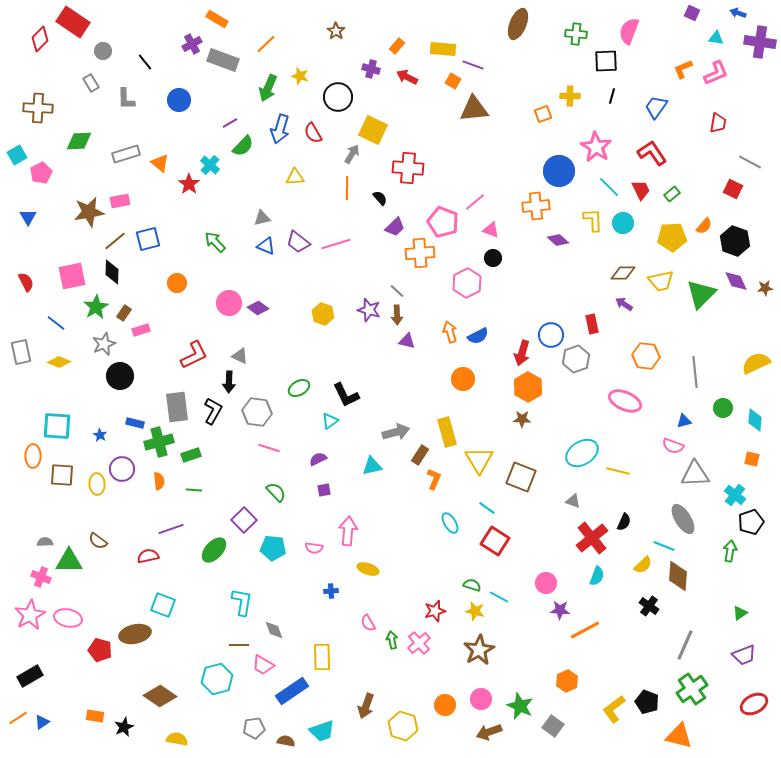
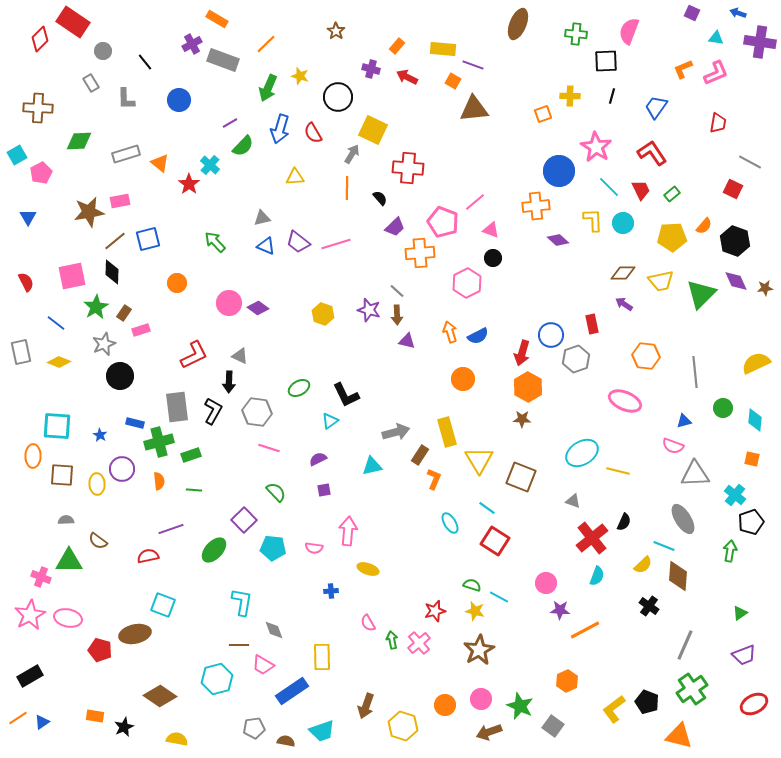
gray semicircle at (45, 542): moved 21 px right, 22 px up
